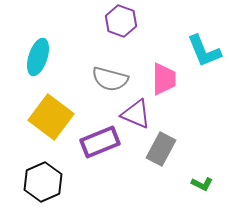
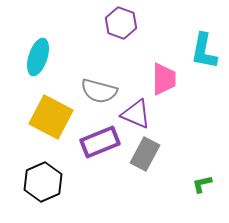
purple hexagon: moved 2 px down
cyan L-shape: rotated 33 degrees clockwise
gray semicircle: moved 11 px left, 12 px down
yellow square: rotated 9 degrees counterclockwise
gray rectangle: moved 16 px left, 5 px down
green L-shape: rotated 140 degrees clockwise
